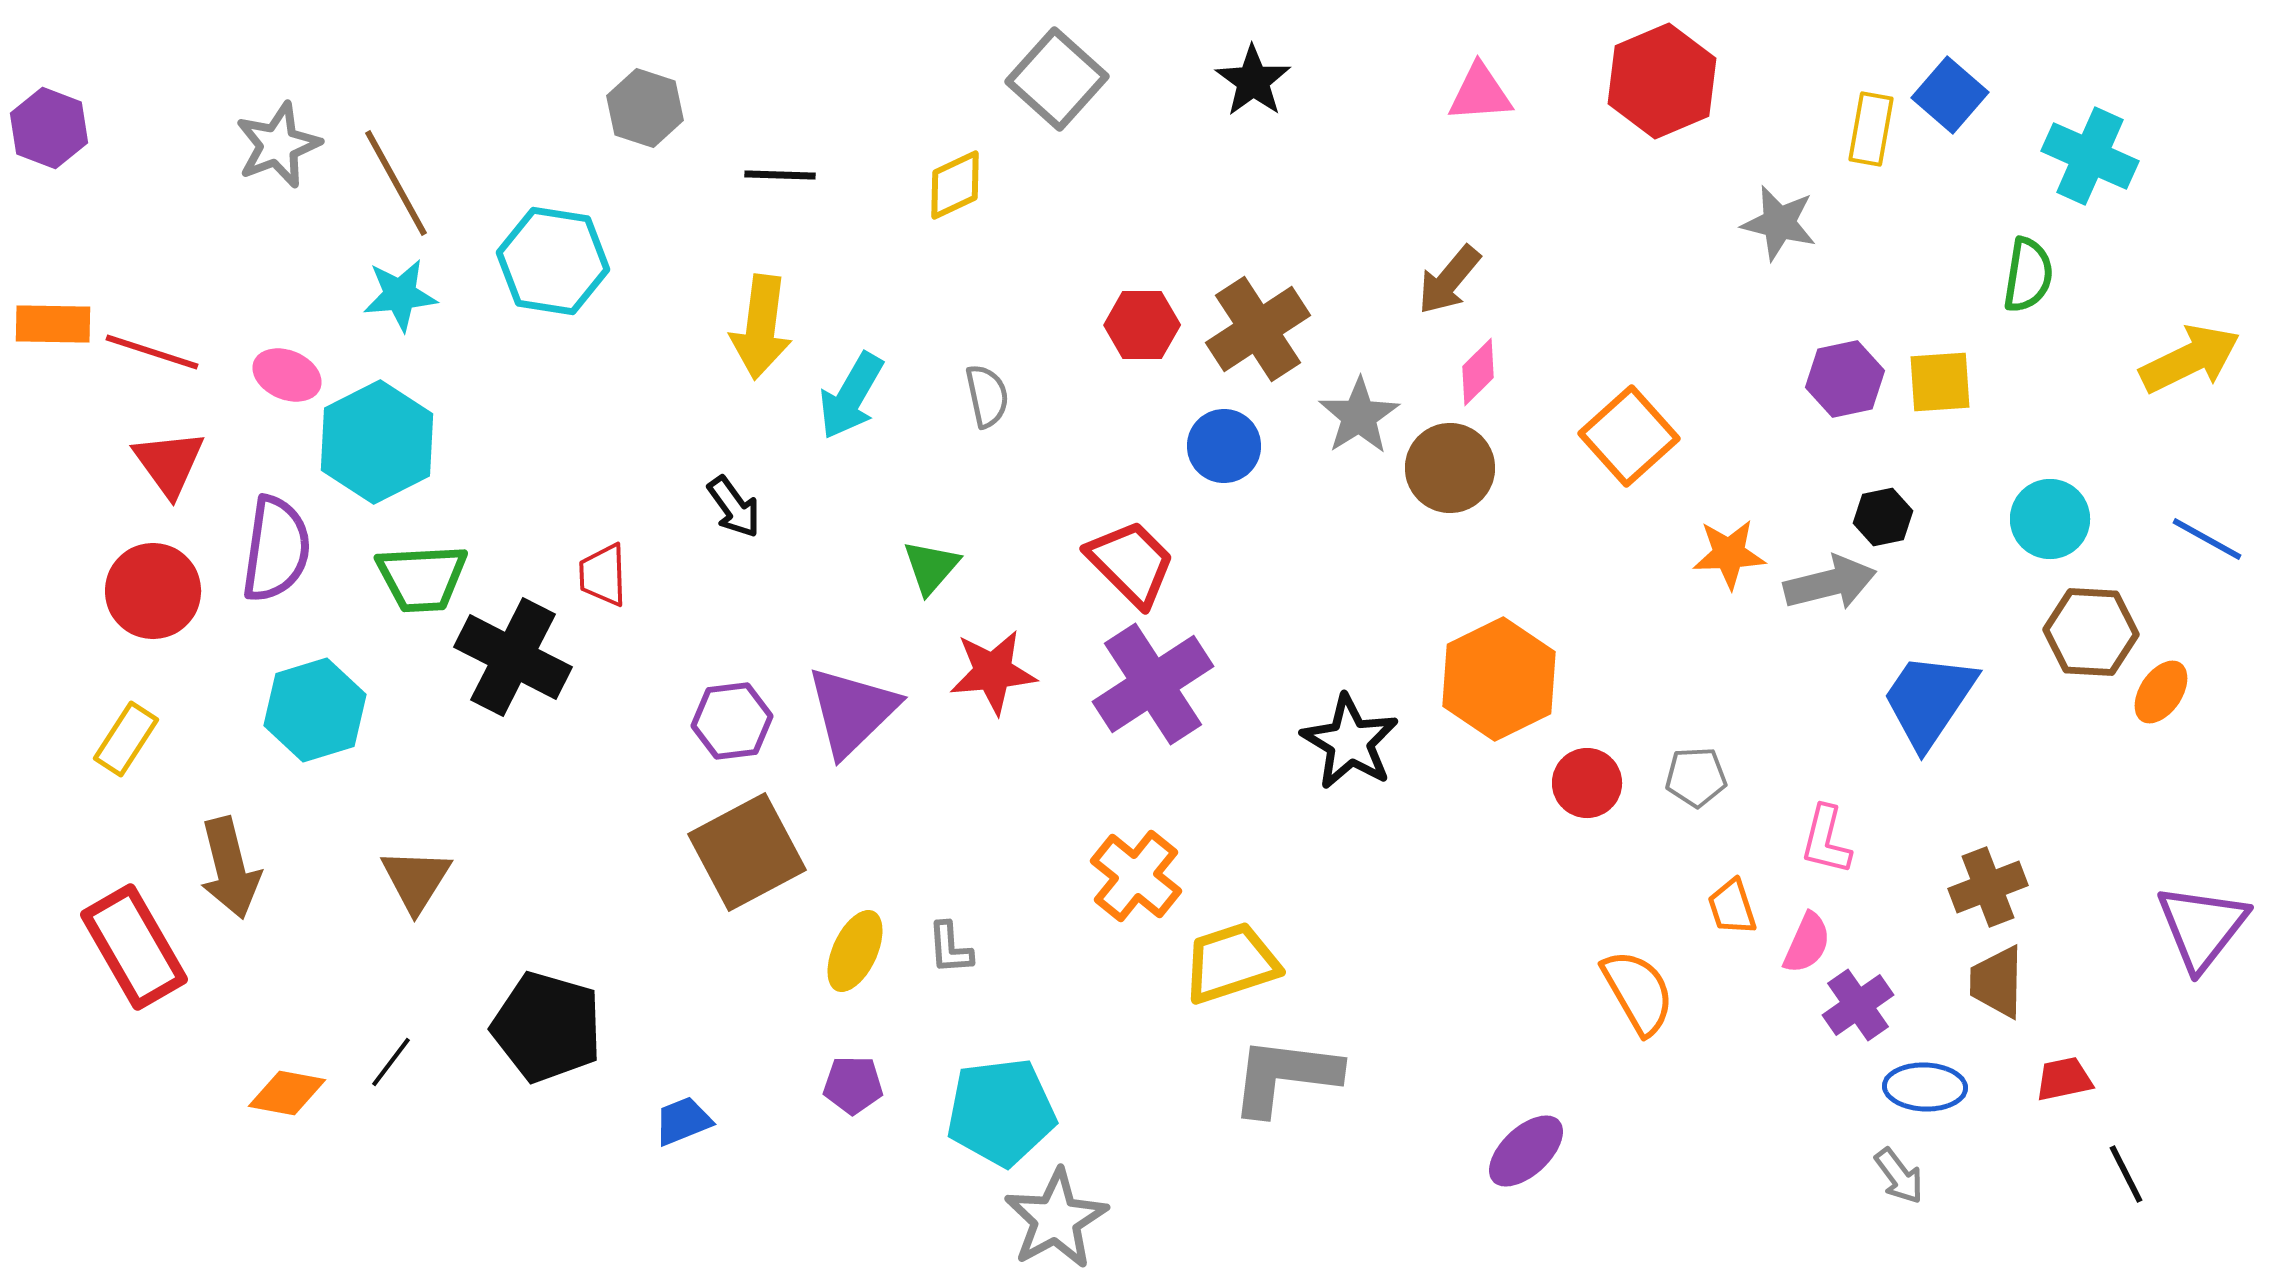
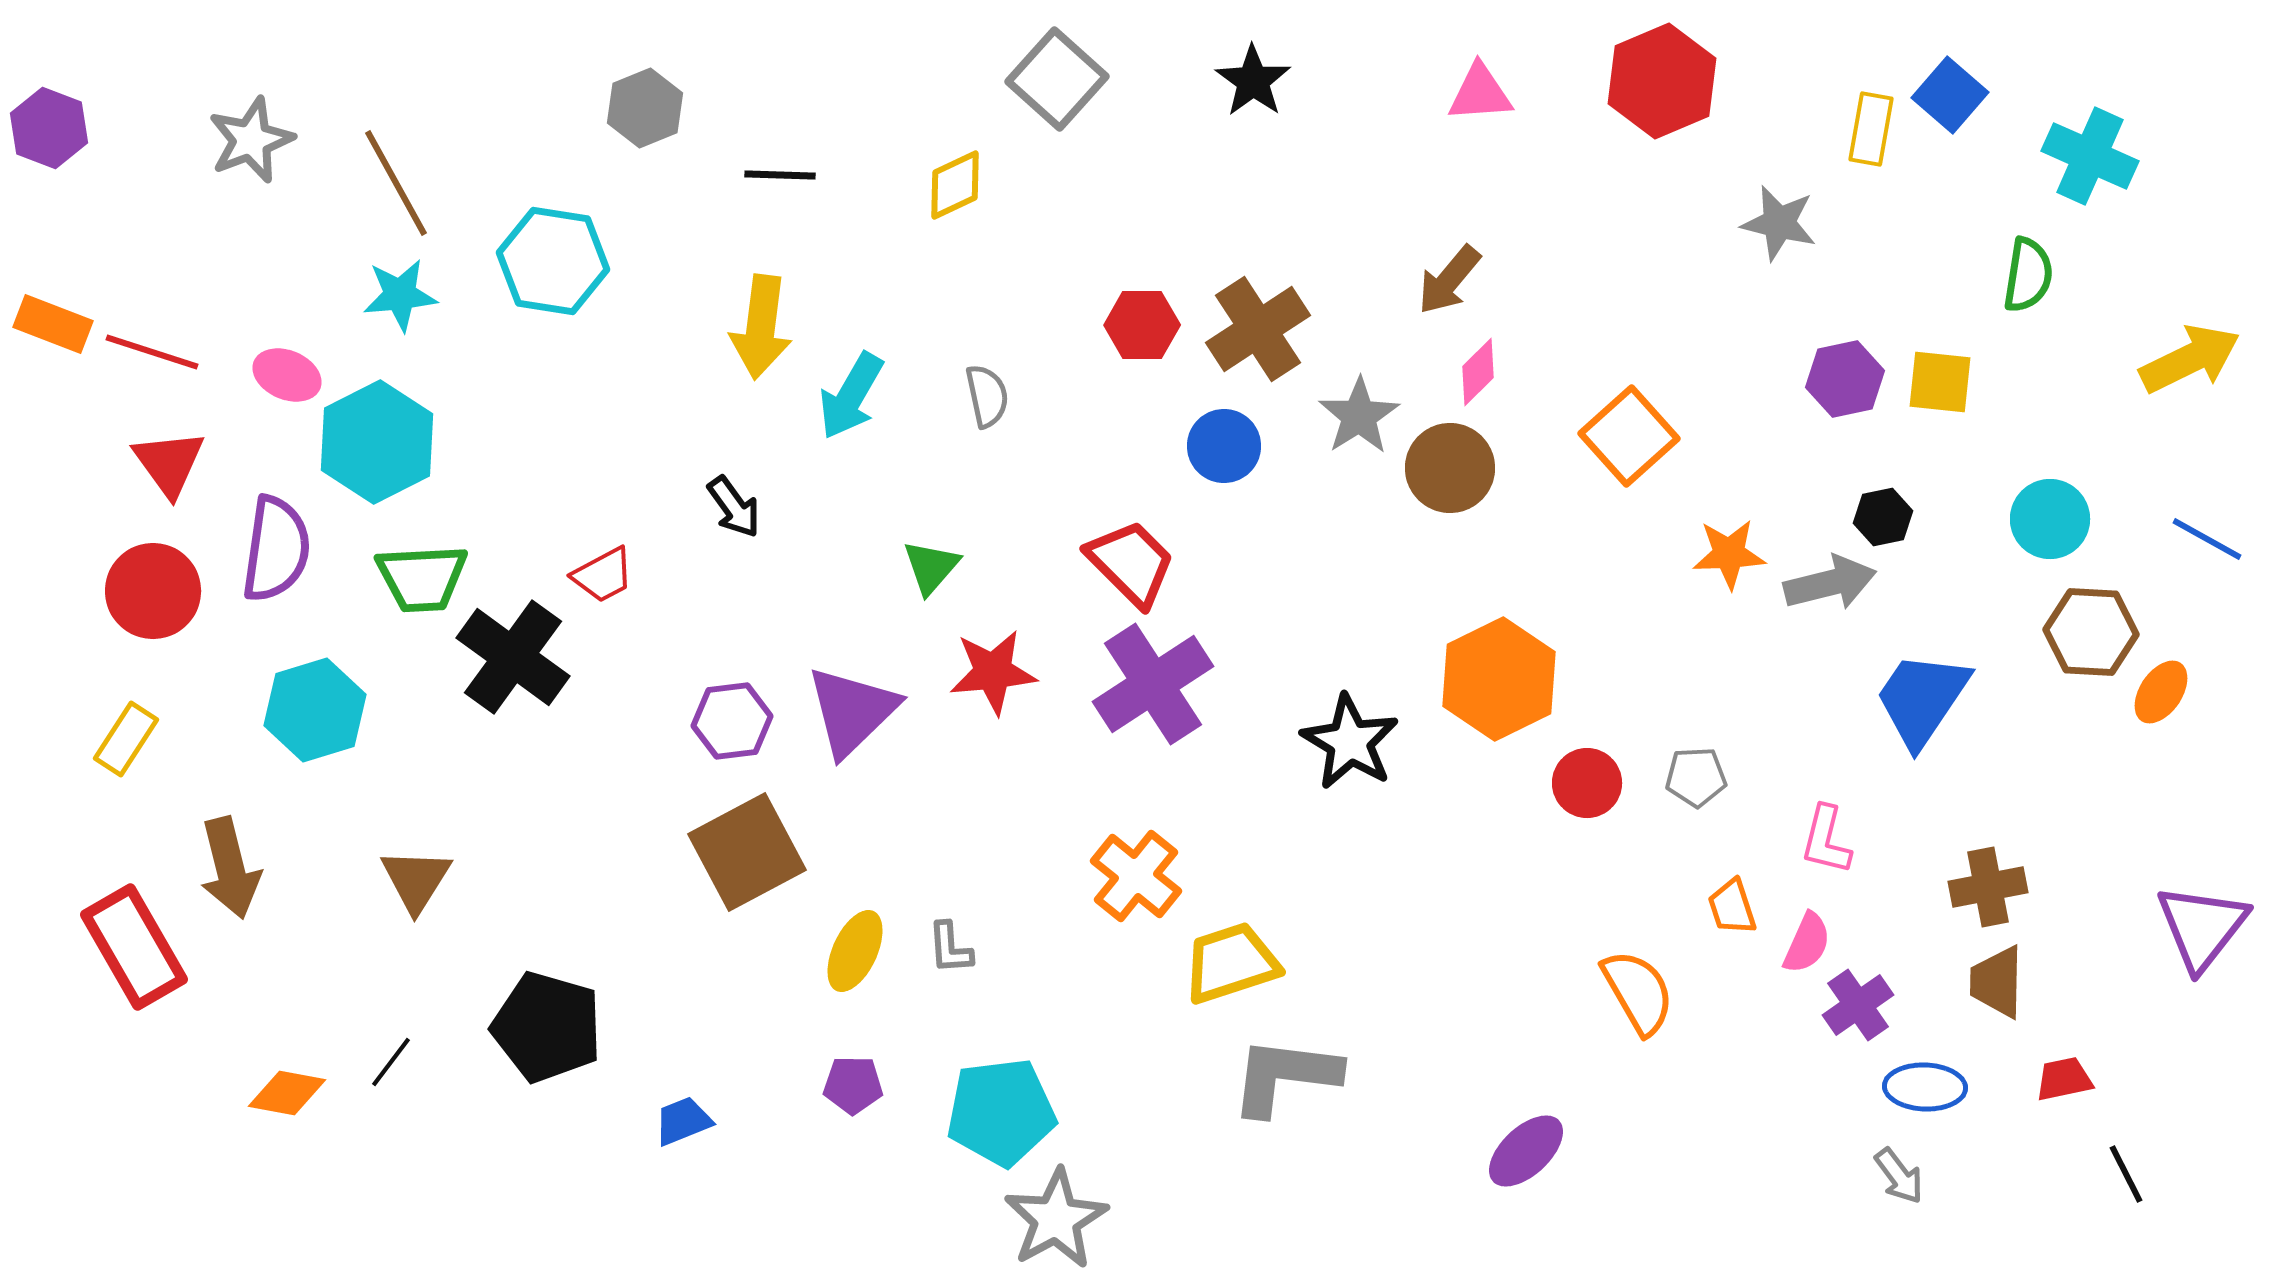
gray hexagon at (645, 108): rotated 20 degrees clockwise
gray star at (278, 145): moved 27 px left, 5 px up
orange rectangle at (53, 324): rotated 20 degrees clockwise
yellow square at (1940, 382): rotated 10 degrees clockwise
red trapezoid at (603, 575): rotated 116 degrees counterclockwise
black cross at (513, 657): rotated 9 degrees clockwise
blue trapezoid at (1929, 700): moved 7 px left, 1 px up
brown cross at (1988, 887): rotated 10 degrees clockwise
